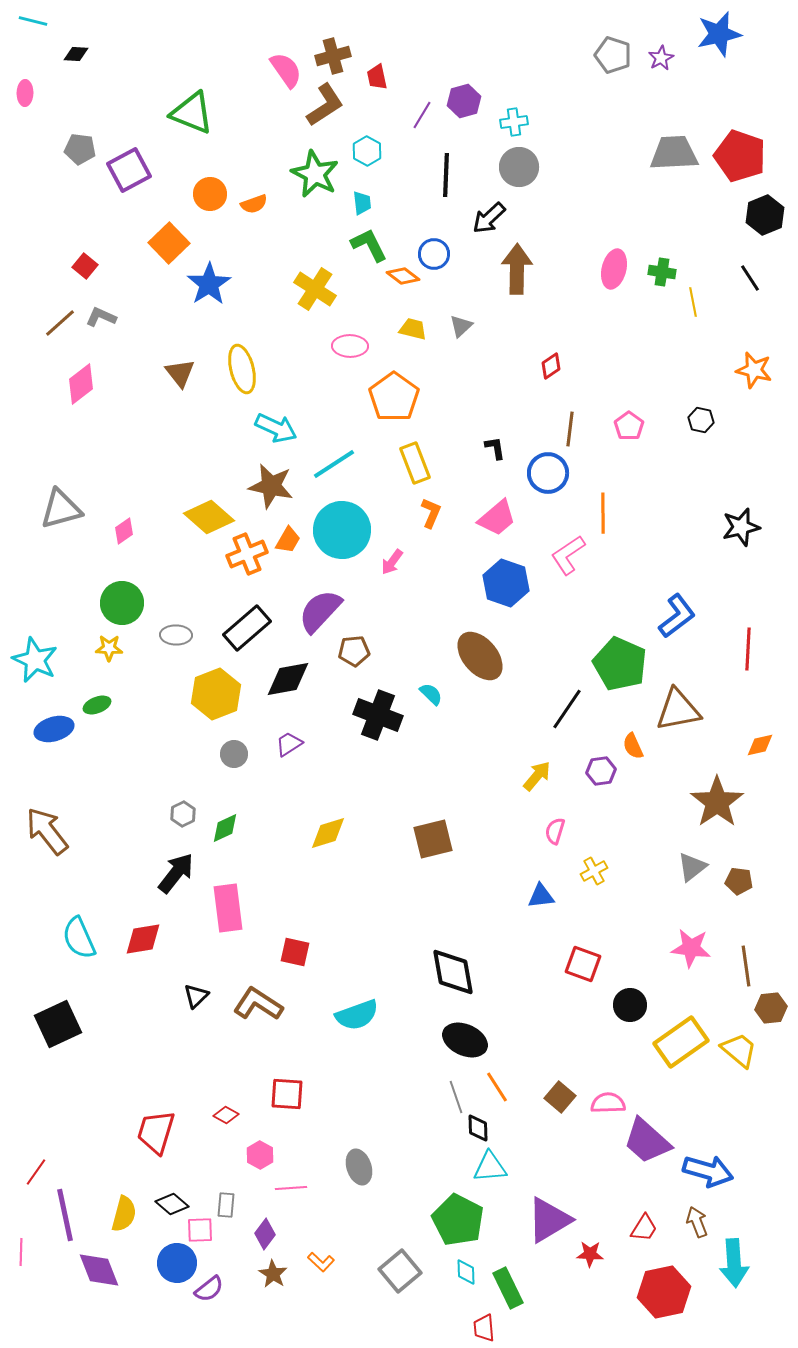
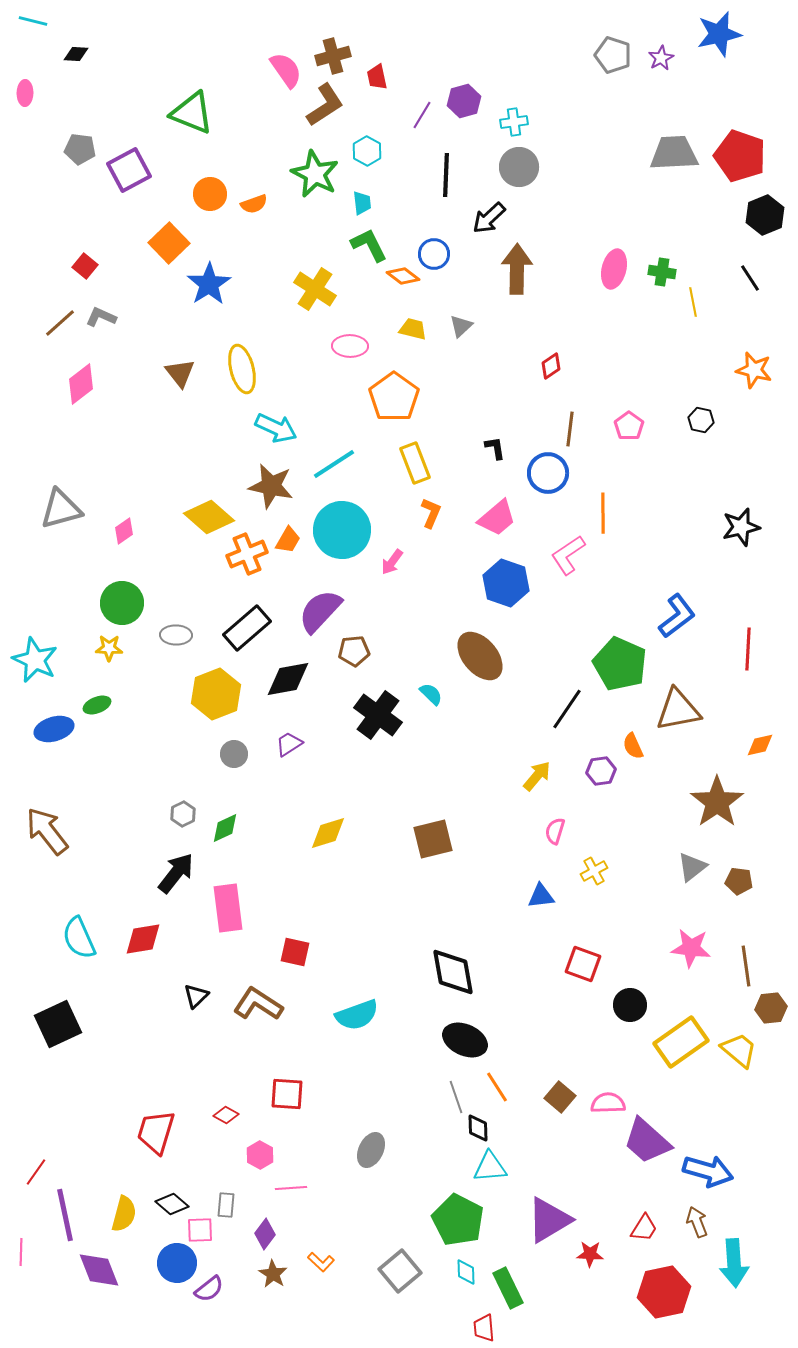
black cross at (378, 715): rotated 15 degrees clockwise
gray ellipse at (359, 1167): moved 12 px right, 17 px up; rotated 44 degrees clockwise
